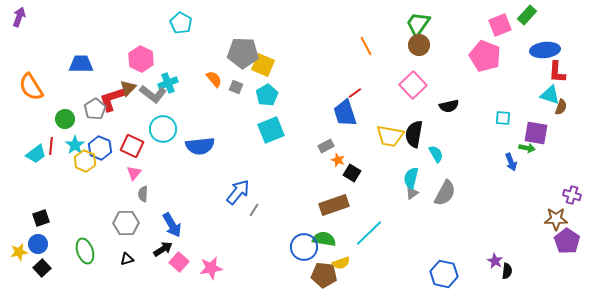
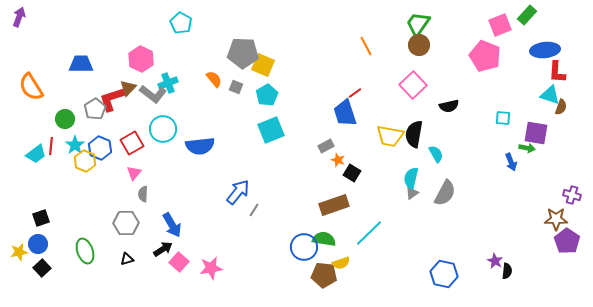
red square at (132, 146): moved 3 px up; rotated 35 degrees clockwise
